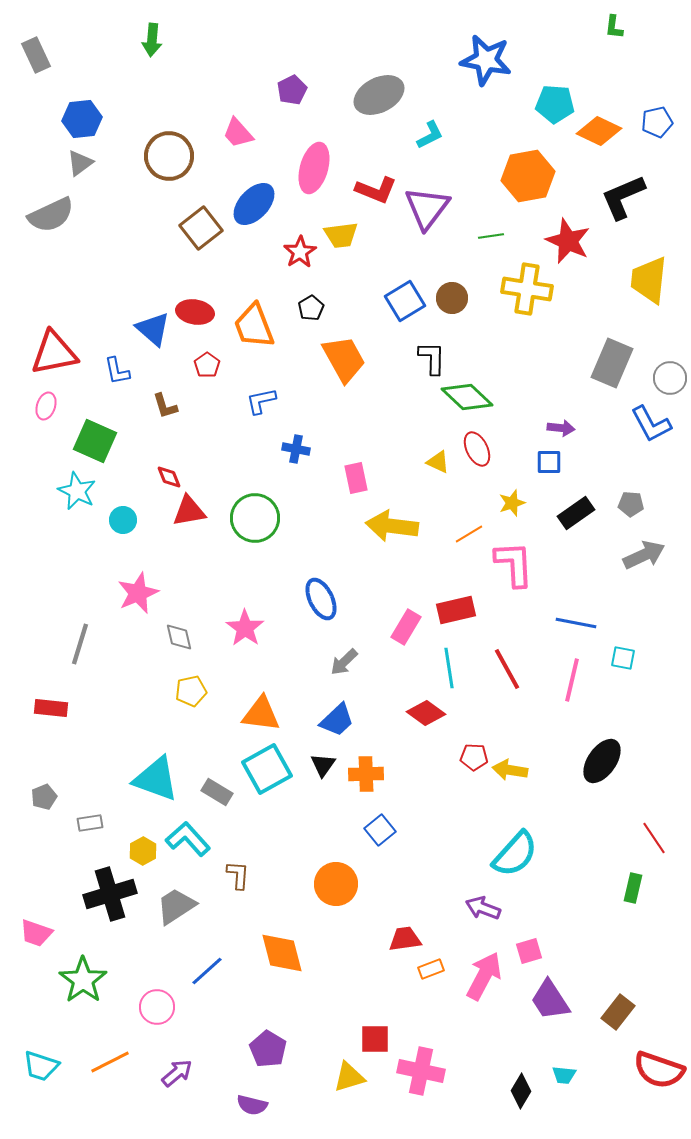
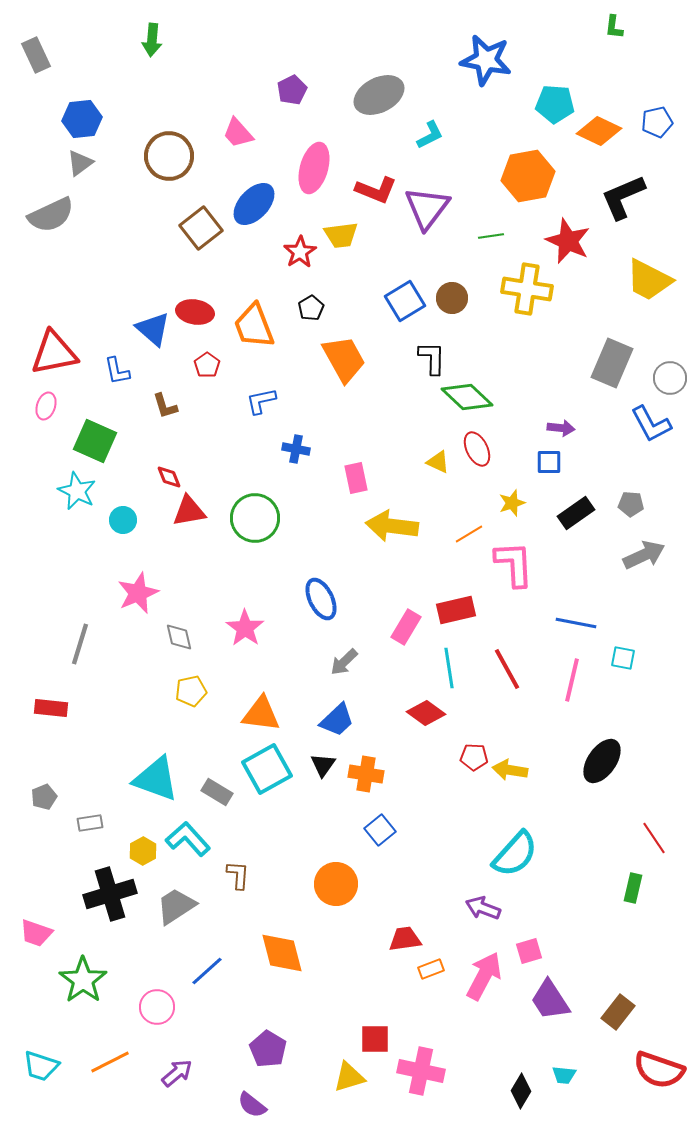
yellow trapezoid at (649, 280): rotated 69 degrees counterclockwise
orange cross at (366, 774): rotated 12 degrees clockwise
purple semicircle at (252, 1105): rotated 24 degrees clockwise
